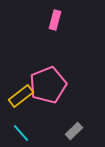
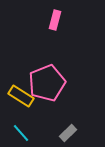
pink pentagon: moved 1 px left, 2 px up
yellow rectangle: rotated 70 degrees clockwise
gray rectangle: moved 6 px left, 2 px down
